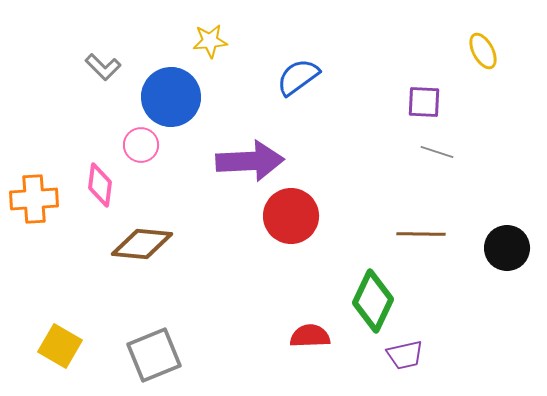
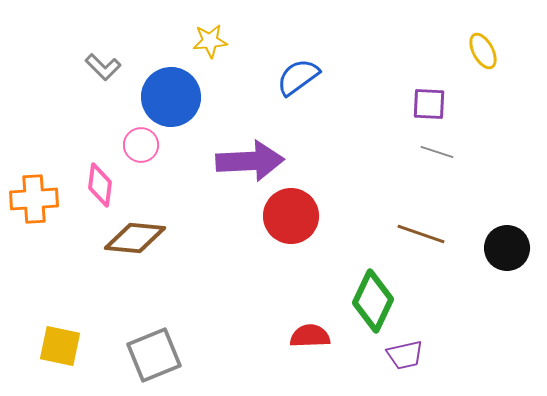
purple square: moved 5 px right, 2 px down
brown line: rotated 18 degrees clockwise
brown diamond: moved 7 px left, 6 px up
yellow square: rotated 18 degrees counterclockwise
